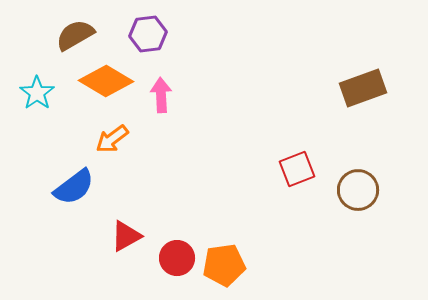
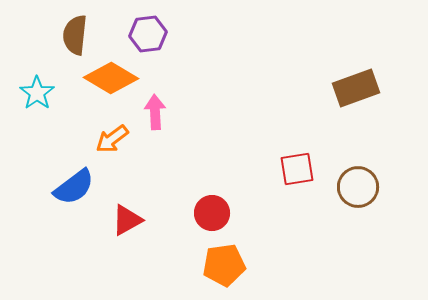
brown semicircle: rotated 54 degrees counterclockwise
orange diamond: moved 5 px right, 3 px up
brown rectangle: moved 7 px left
pink arrow: moved 6 px left, 17 px down
red square: rotated 12 degrees clockwise
brown circle: moved 3 px up
red triangle: moved 1 px right, 16 px up
red circle: moved 35 px right, 45 px up
